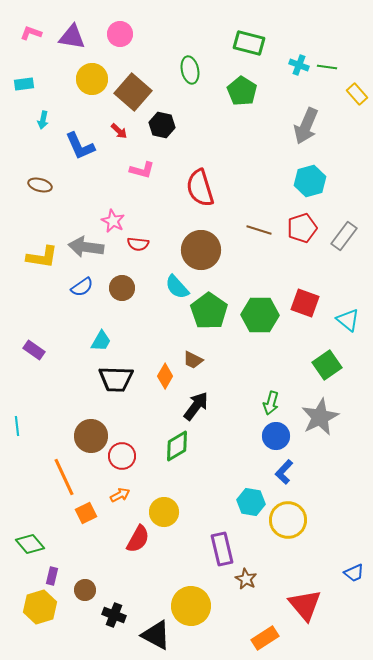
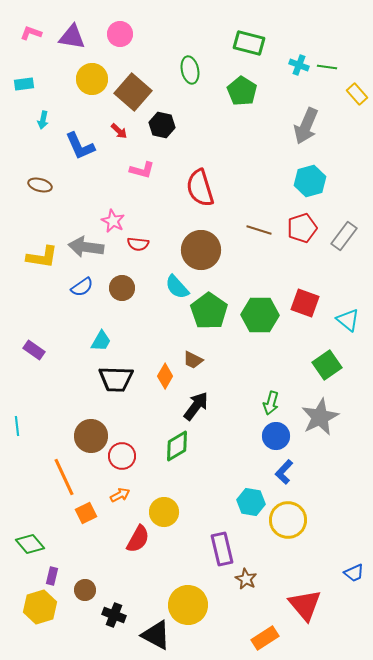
yellow circle at (191, 606): moved 3 px left, 1 px up
